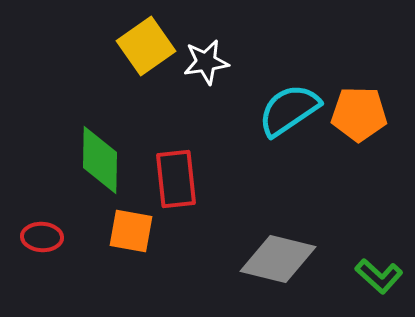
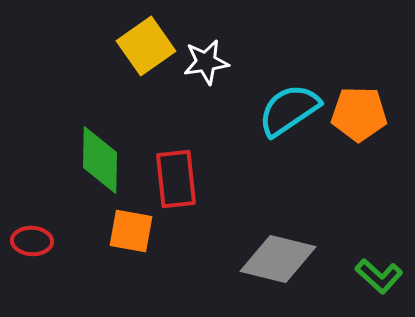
red ellipse: moved 10 px left, 4 px down
